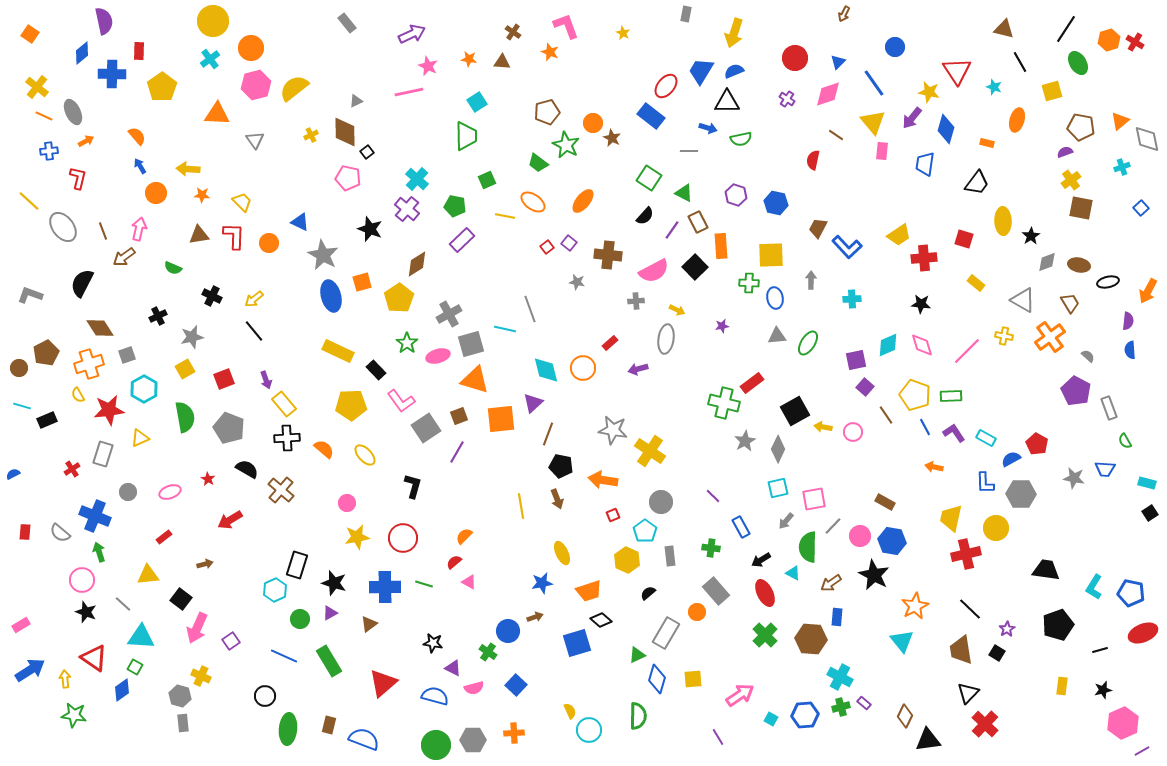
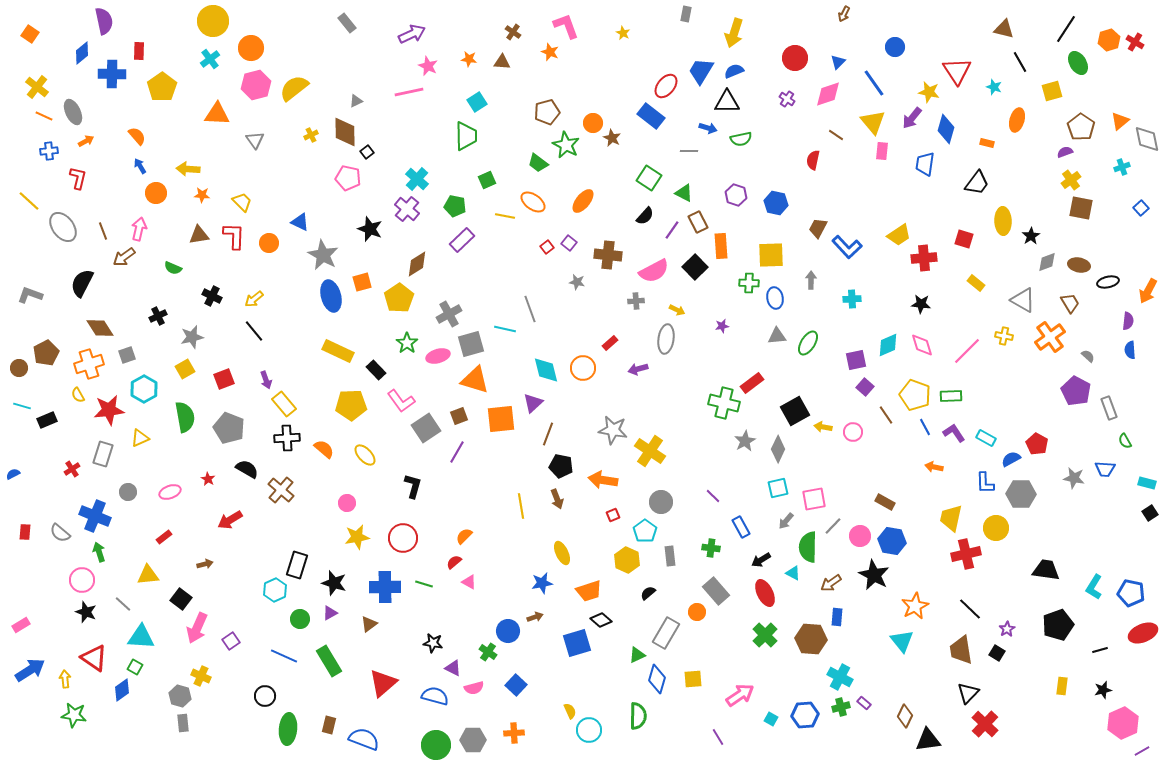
brown pentagon at (1081, 127): rotated 24 degrees clockwise
